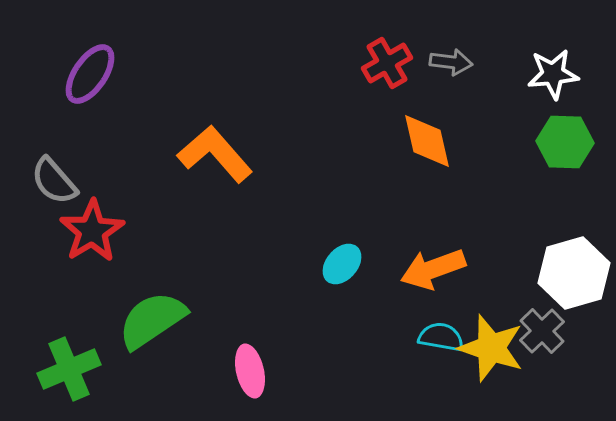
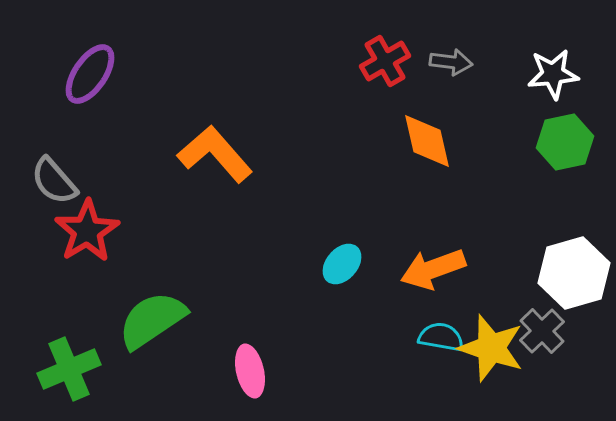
red cross: moved 2 px left, 2 px up
green hexagon: rotated 14 degrees counterclockwise
red star: moved 5 px left
